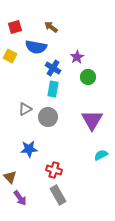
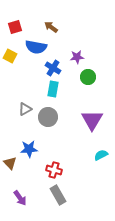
purple star: rotated 24 degrees clockwise
brown triangle: moved 14 px up
